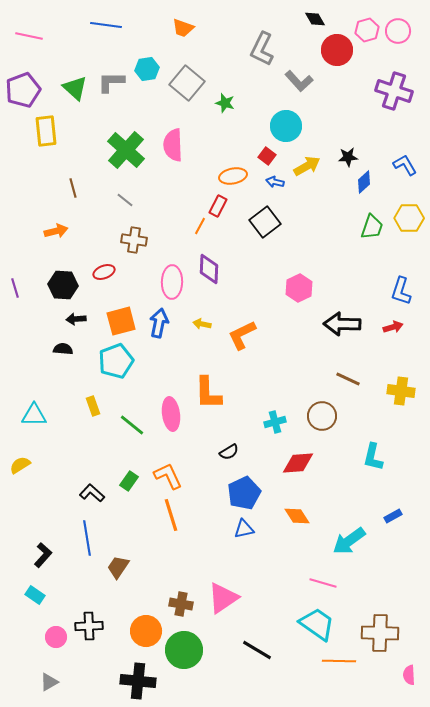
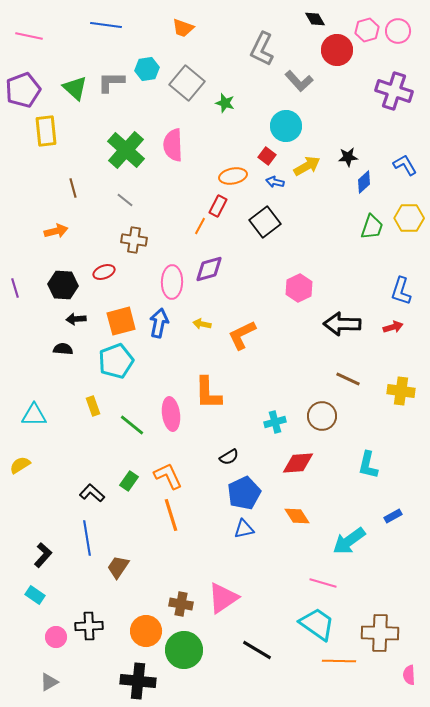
purple diamond at (209, 269): rotated 72 degrees clockwise
black semicircle at (229, 452): moved 5 px down
cyan L-shape at (373, 457): moved 5 px left, 8 px down
